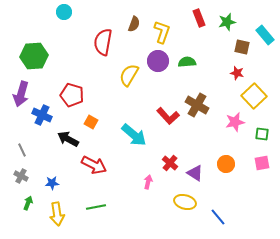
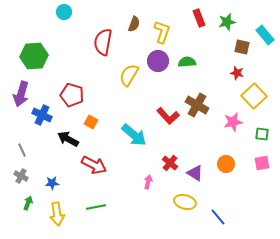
pink star: moved 2 px left
